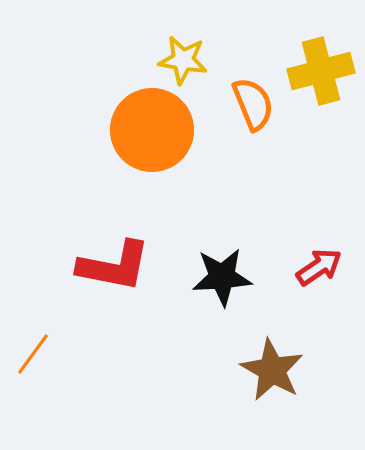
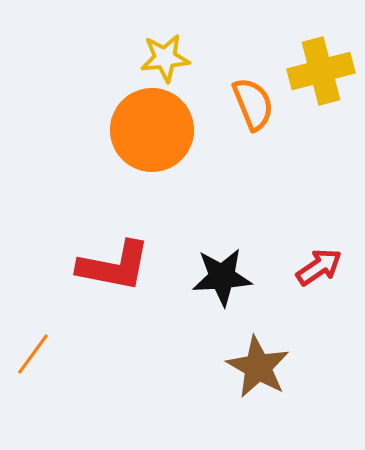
yellow star: moved 18 px left, 2 px up; rotated 15 degrees counterclockwise
brown star: moved 14 px left, 3 px up
